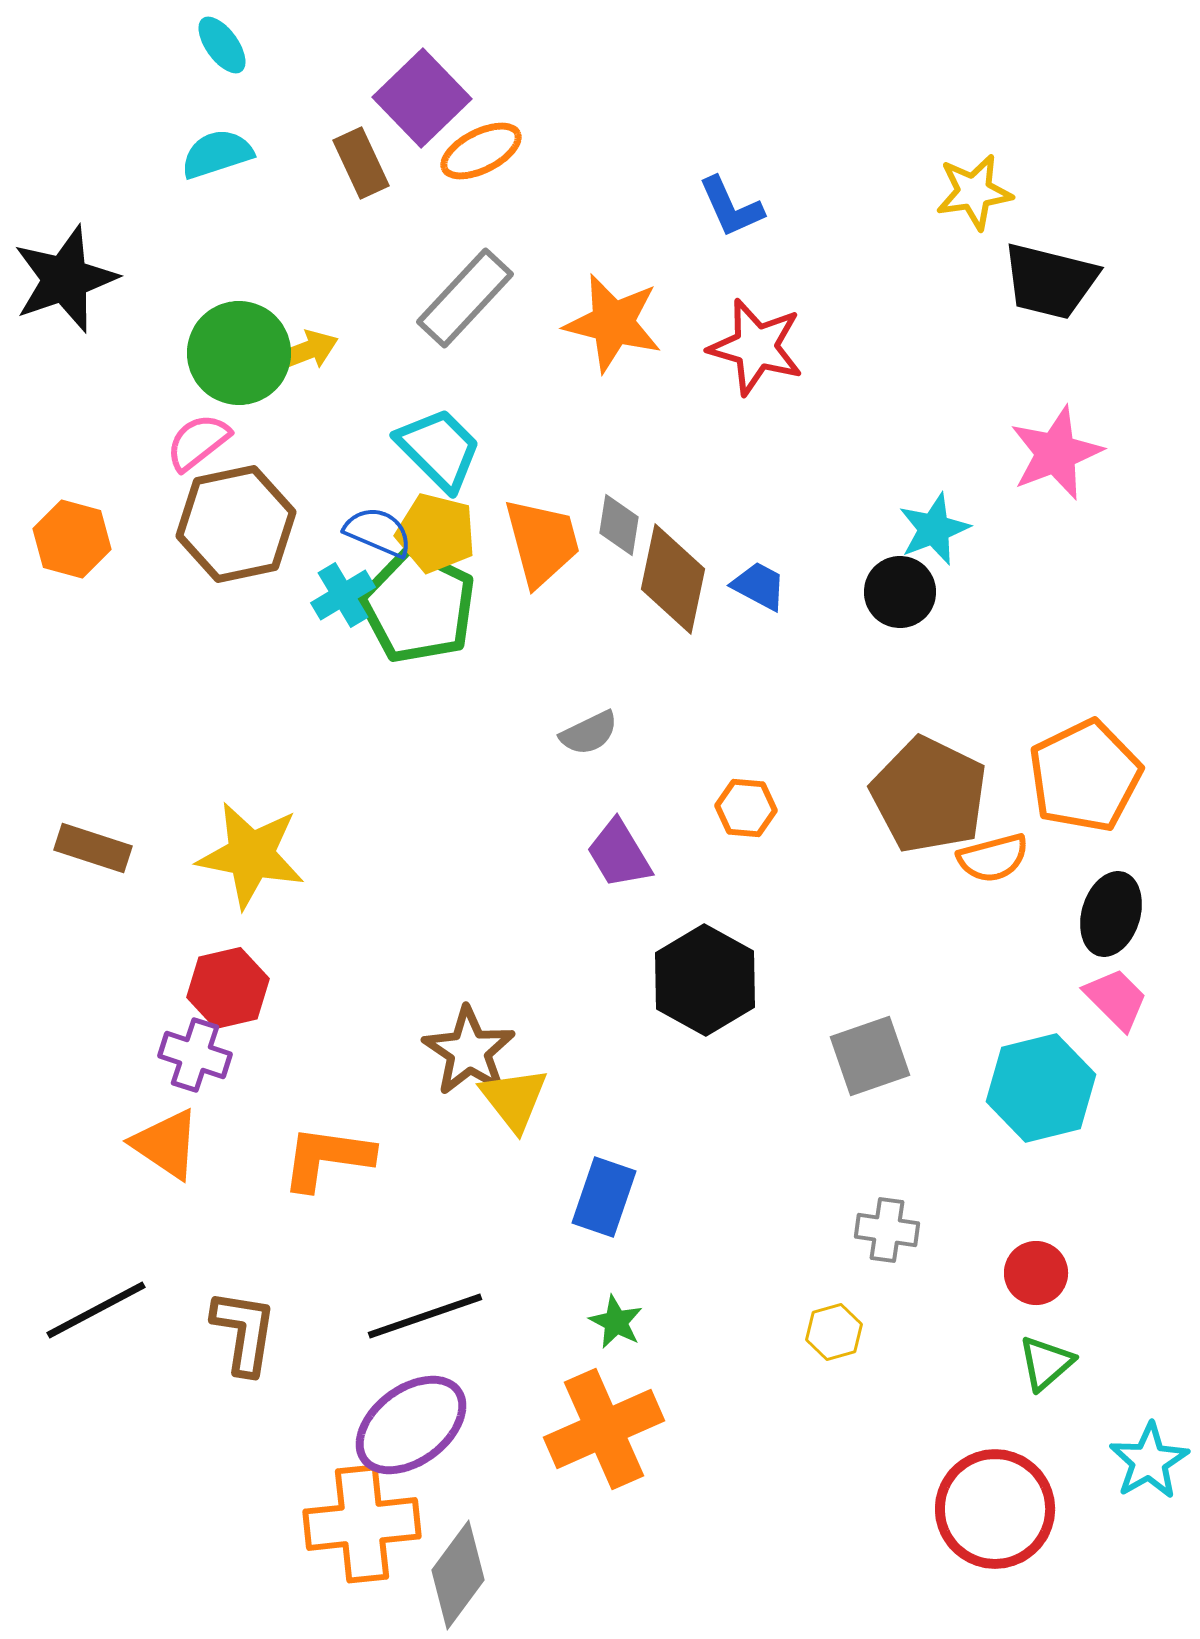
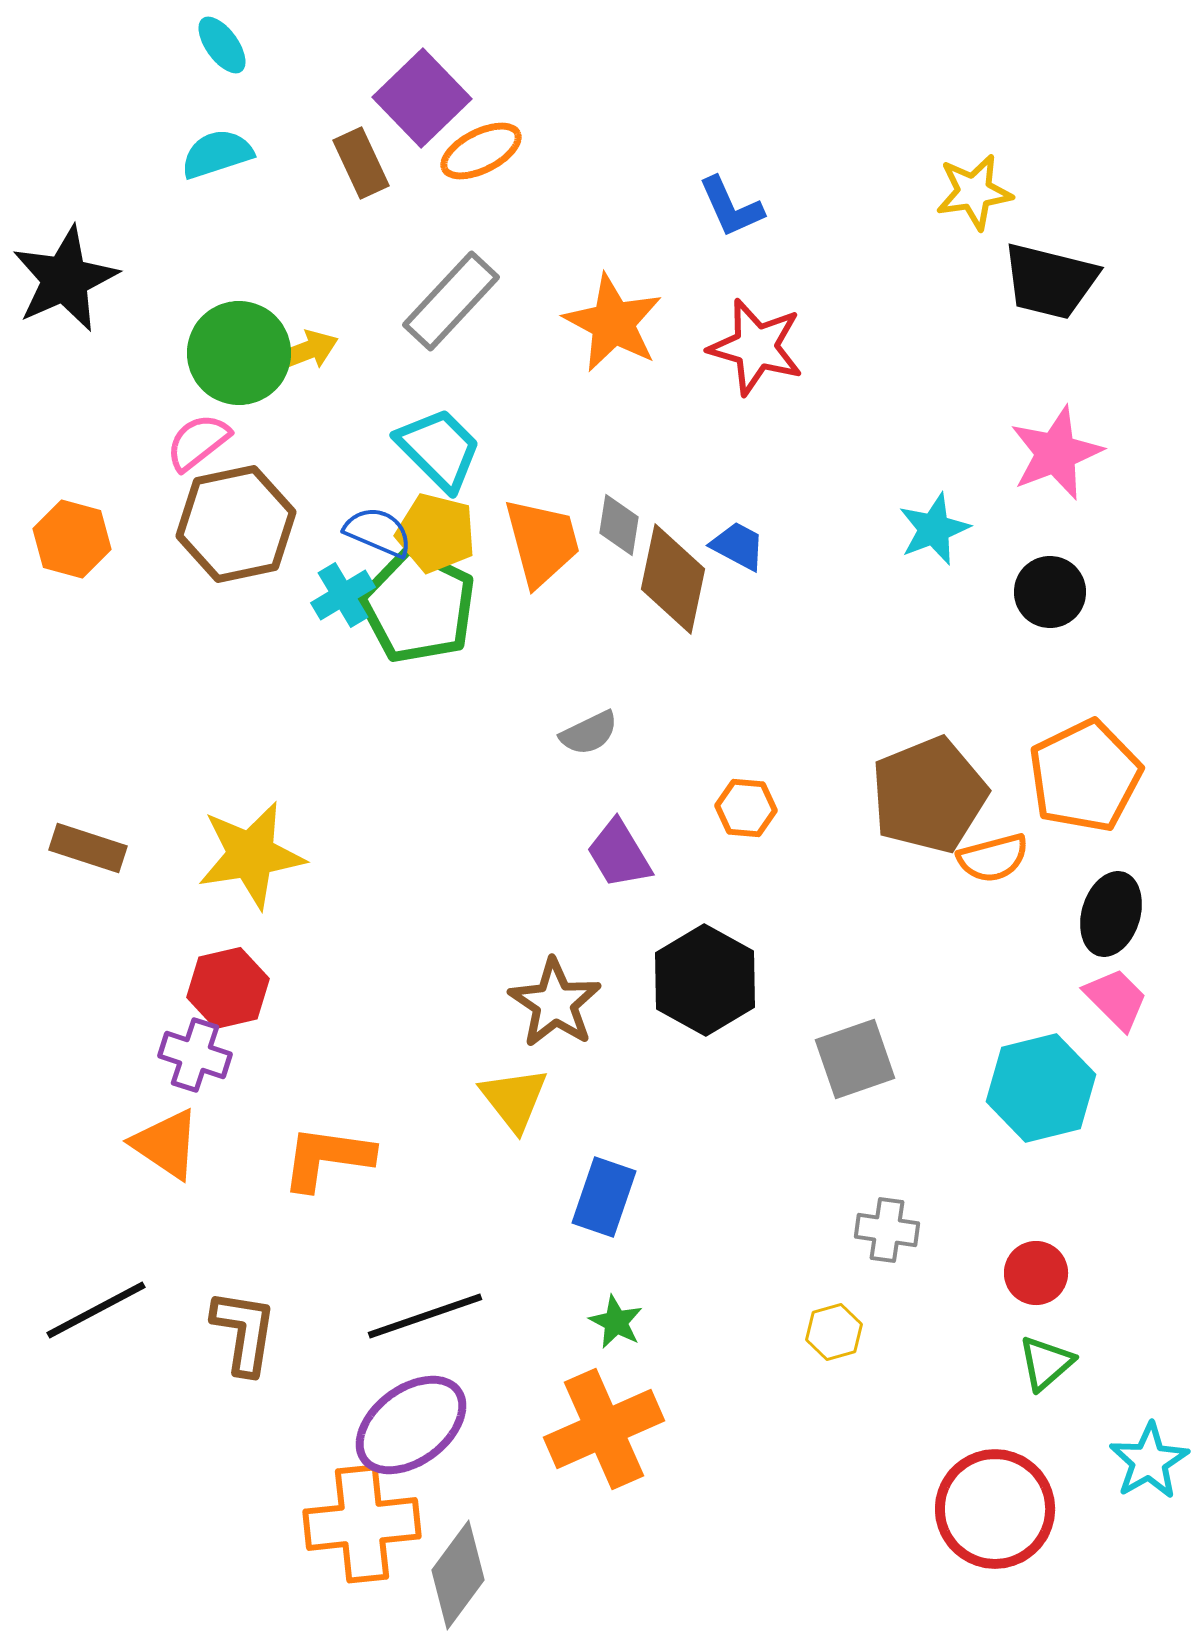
black star at (65, 279): rotated 5 degrees counterclockwise
gray rectangle at (465, 298): moved 14 px left, 3 px down
orange star at (613, 323): rotated 14 degrees clockwise
blue trapezoid at (759, 586): moved 21 px left, 40 px up
black circle at (900, 592): moved 150 px right
brown pentagon at (929, 795): rotated 24 degrees clockwise
brown rectangle at (93, 848): moved 5 px left
yellow star at (251, 855): rotated 20 degrees counterclockwise
brown star at (469, 1051): moved 86 px right, 48 px up
gray square at (870, 1056): moved 15 px left, 3 px down
